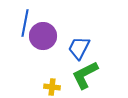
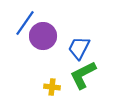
blue line: rotated 24 degrees clockwise
green L-shape: moved 2 px left
